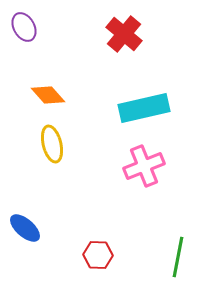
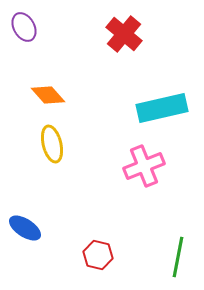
cyan rectangle: moved 18 px right
blue ellipse: rotated 8 degrees counterclockwise
red hexagon: rotated 12 degrees clockwise
